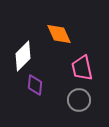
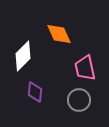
pink trapezoid: moved 3 px right
purple diamond: moved 7 px down
